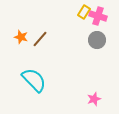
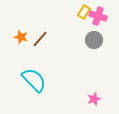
gray circle: moved 3 px left
